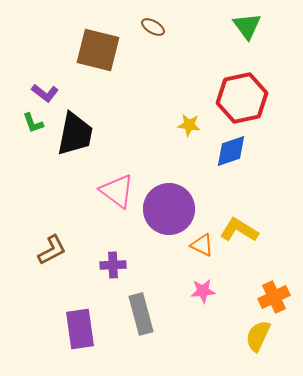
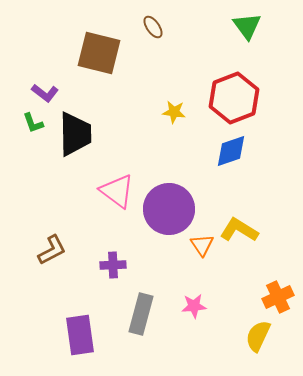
brown ellipse: rotated 25 degrees clockwise
brown square: moved 1 px right, 3 px down
red hexagon: moved 8 px left; rotated 9 degrees counterclockwise
yellow star: moved 15 px left, 13 px up
black trapezoid: rotated 12 degrees counterclockwise
orange triangle: rotated 30 degrees clockwise
pink star: moved 9 px left, 15 px down
orange cross: moved 4 px right
gray rectangle: rotated 30 degrees clockwise
purple rectangle: moved 6 px down
